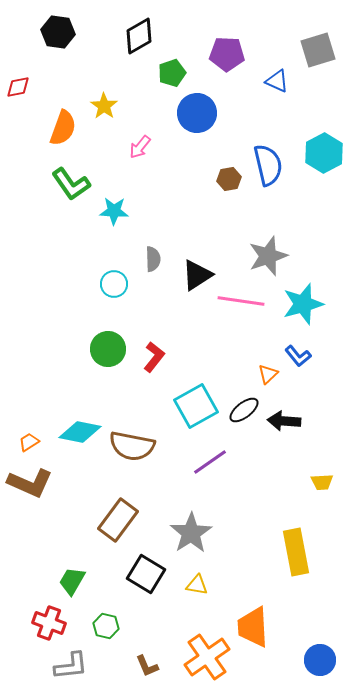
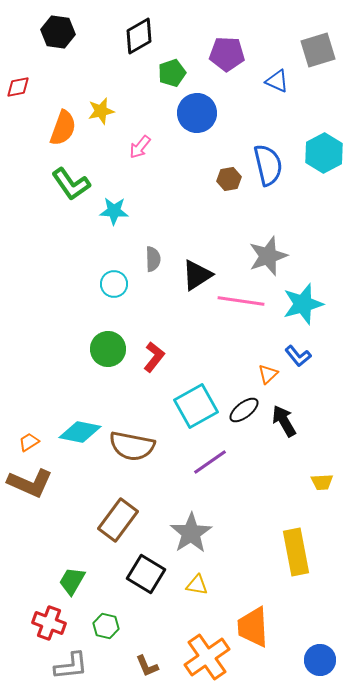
yellow star at (104, 106): moved 3 px left, 5 px down; rotated 24 degrees clockwise
black arrow at (284, 421): rotated 56 degrees clockwise
